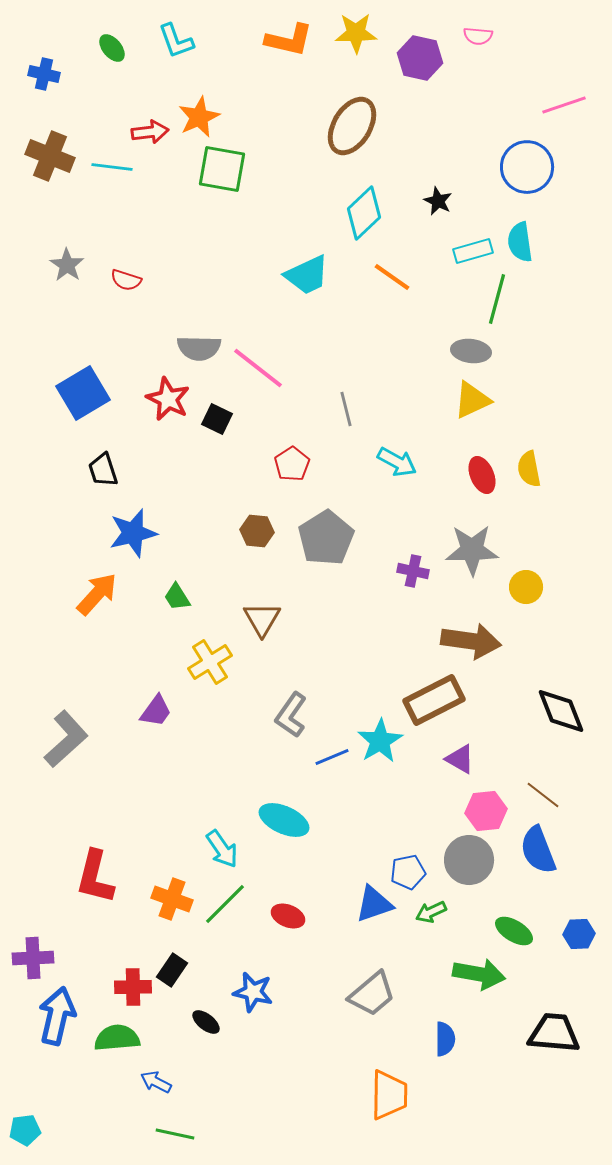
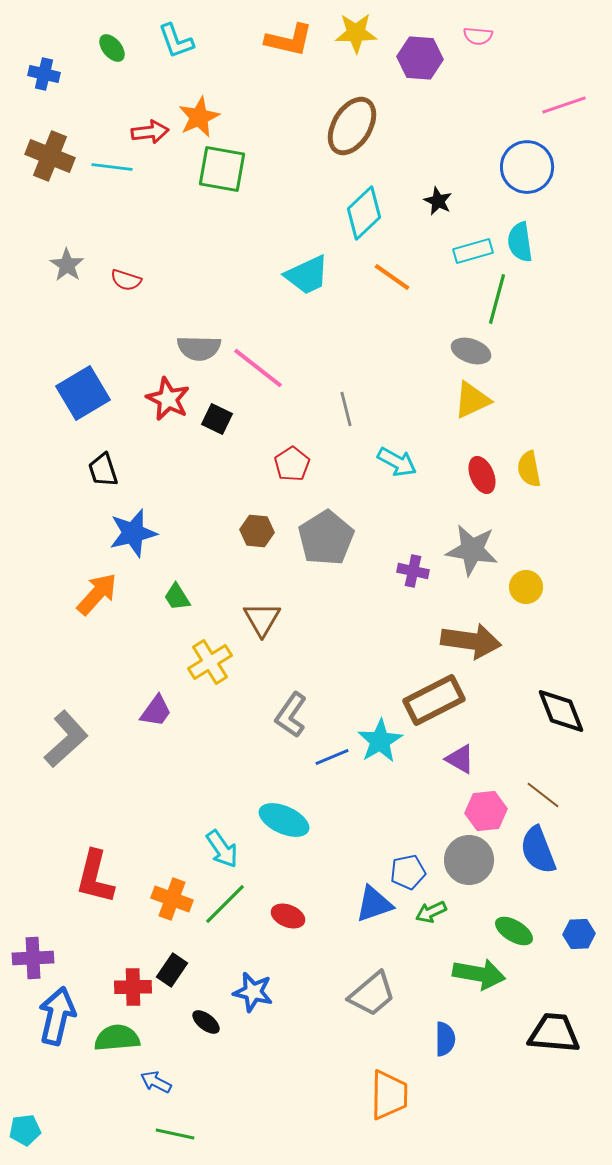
purple hexagon at (420, 58): rotated 9 degrees counterclockwise
gray ellipse at (471, 351): rotated 12 degrees clockwise
gray star at (472, 550): rotated 10 degrees clockwise
